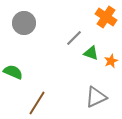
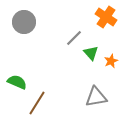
gray circle: moved 1 px up
green triangle: rotated 28 degrees clockwise
green semicircle: moved 4 px right, 10 px down
gray triangle: rotated 15 degrees clockwise
